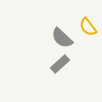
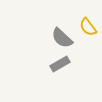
gray rectangle: rotated 12 degrees clockwise
